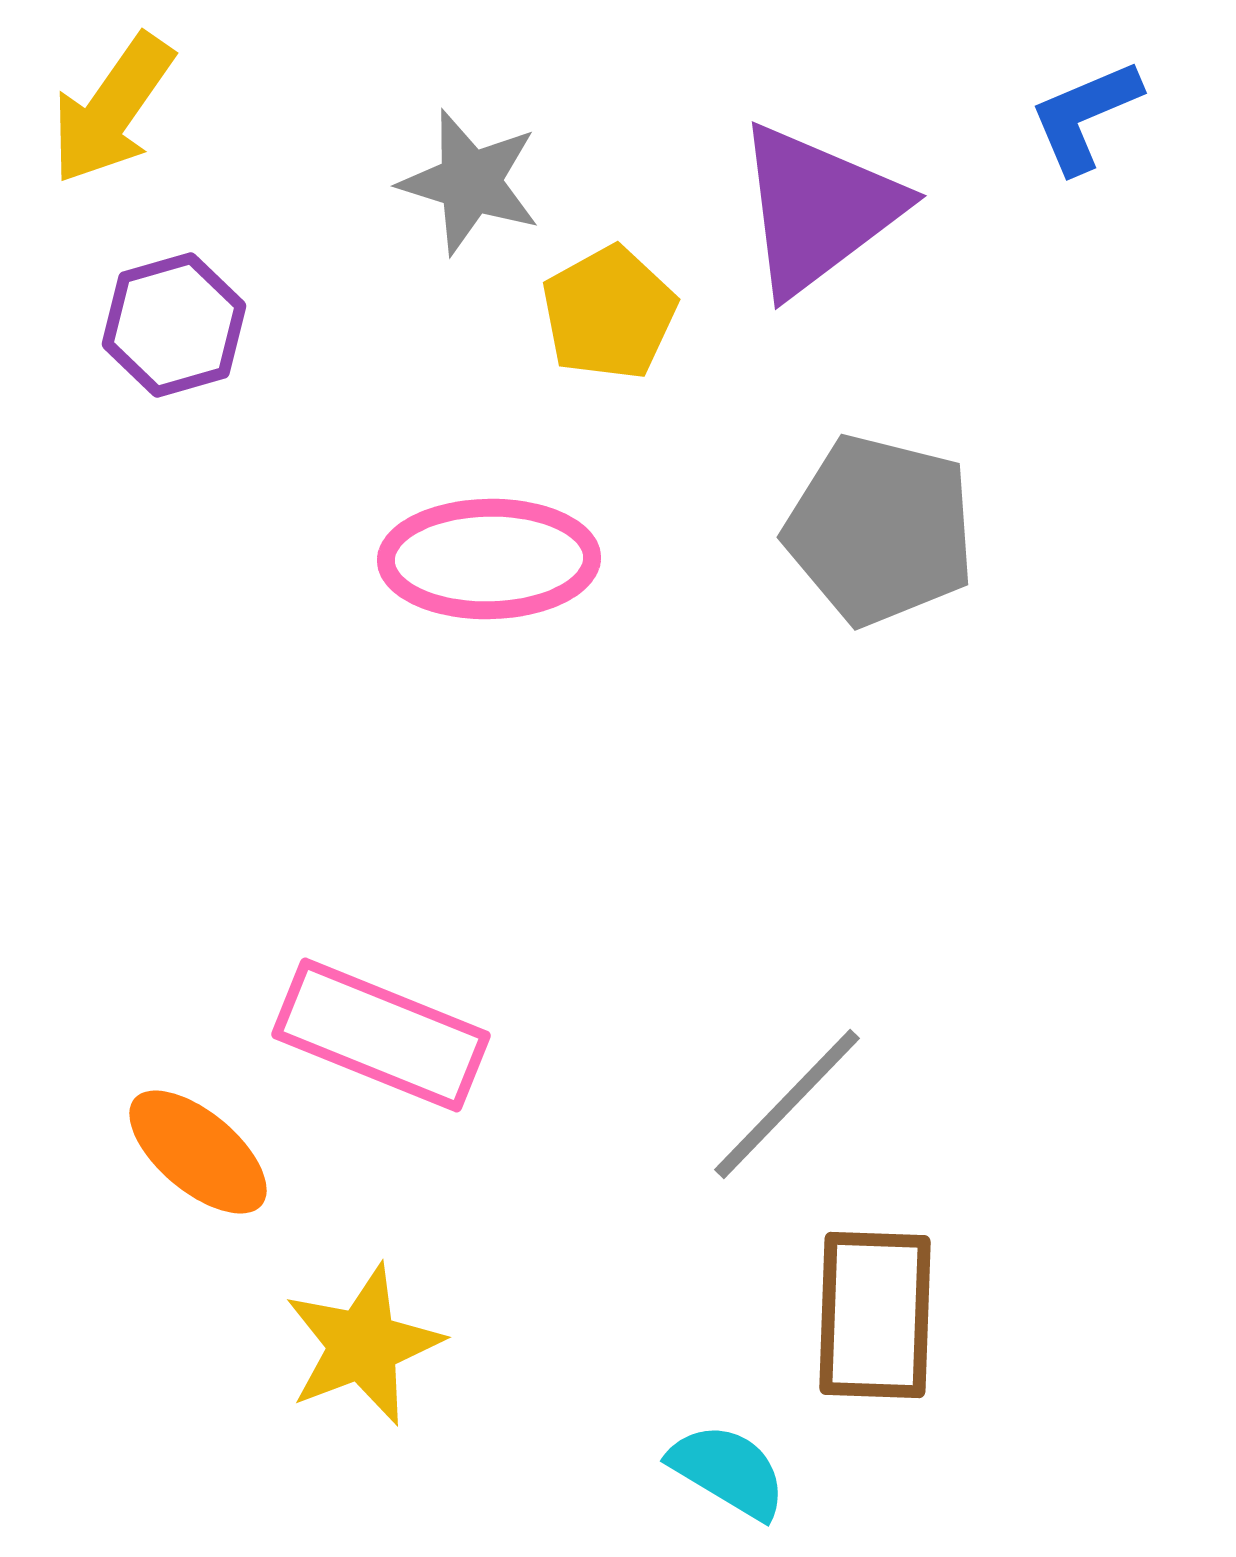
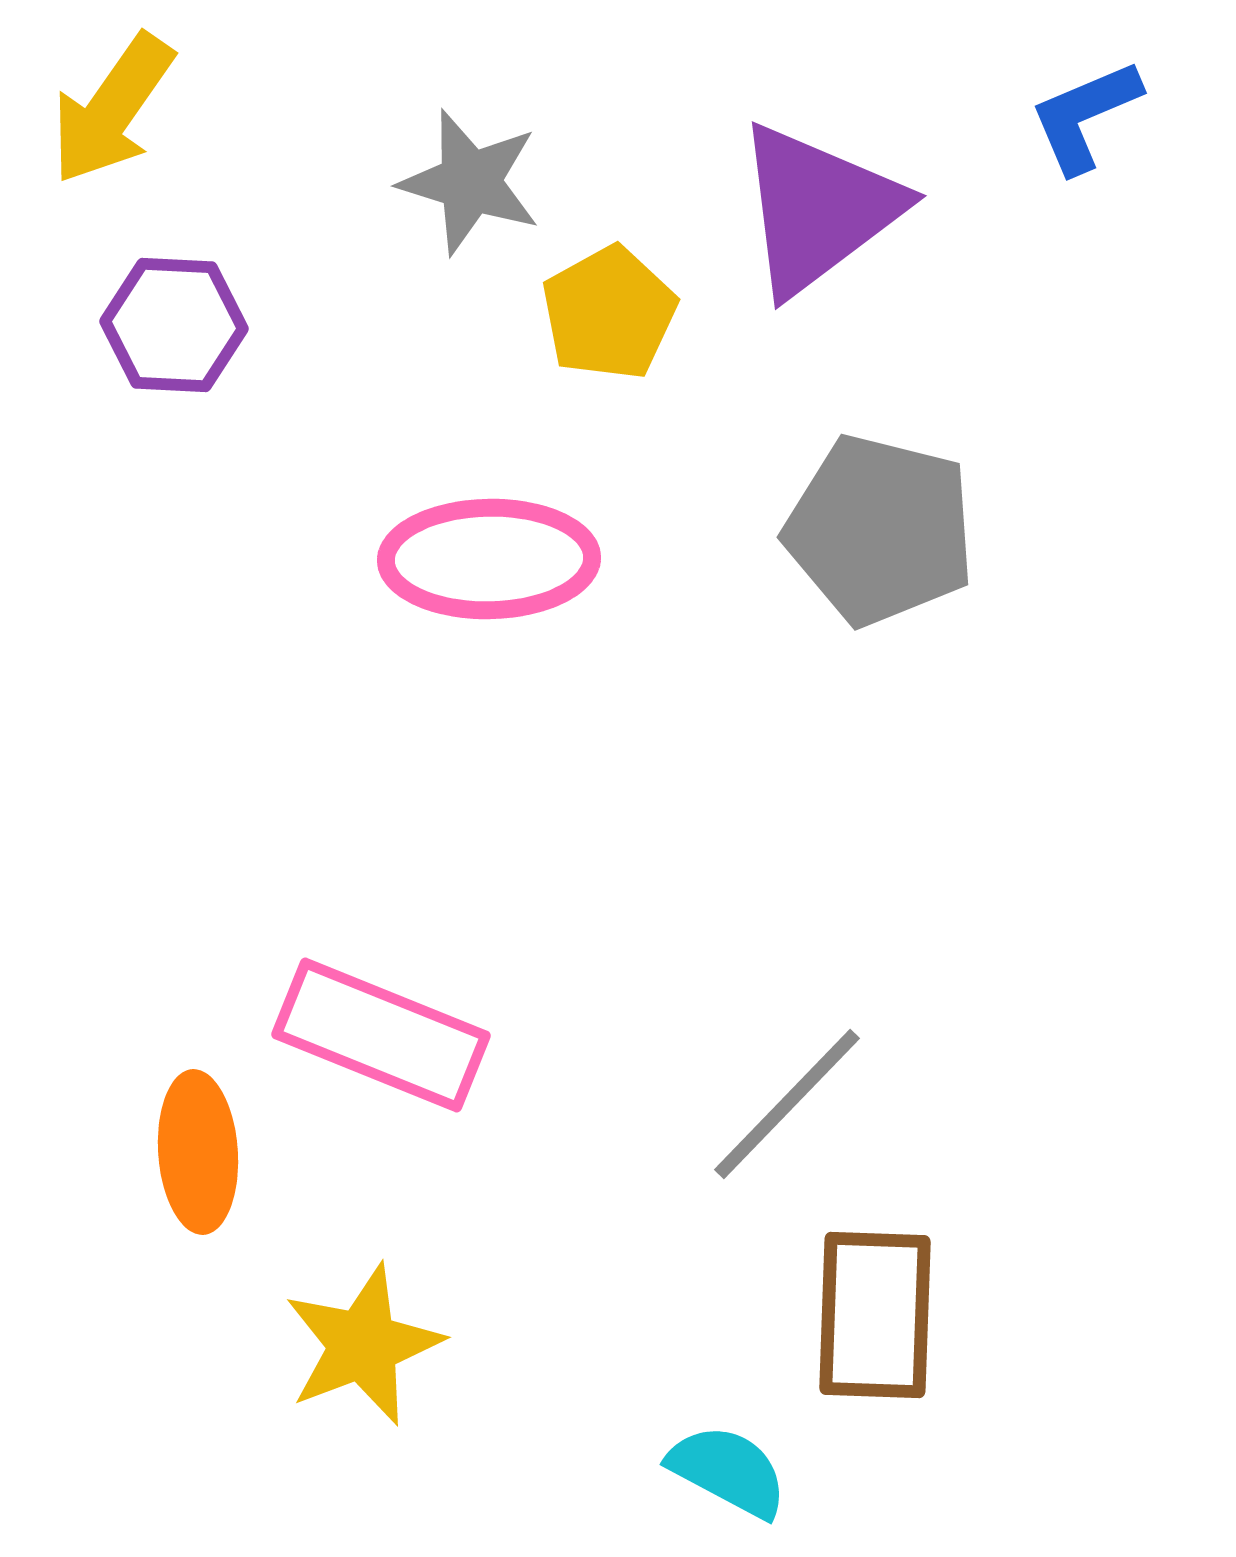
purple hexagon: rotated 19 degrees clockwise
orange ellipse: rotated 46 degrees clockwise
cyan semicircle: rotated 3 degrees counterclockwise
